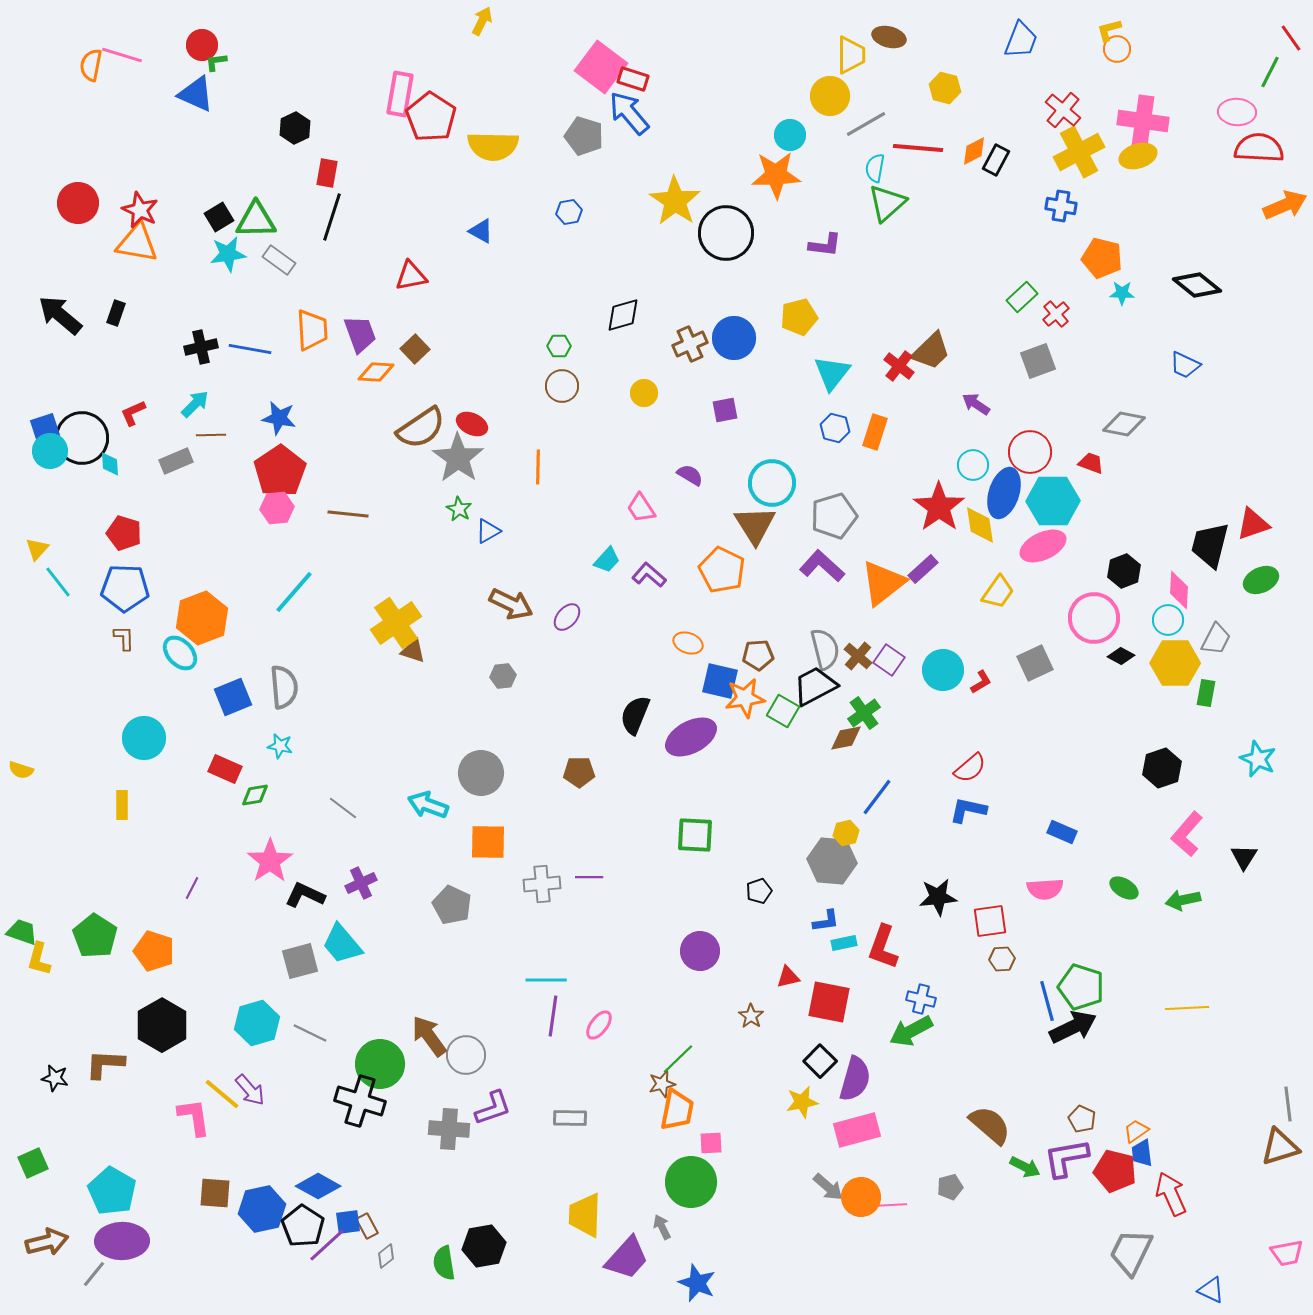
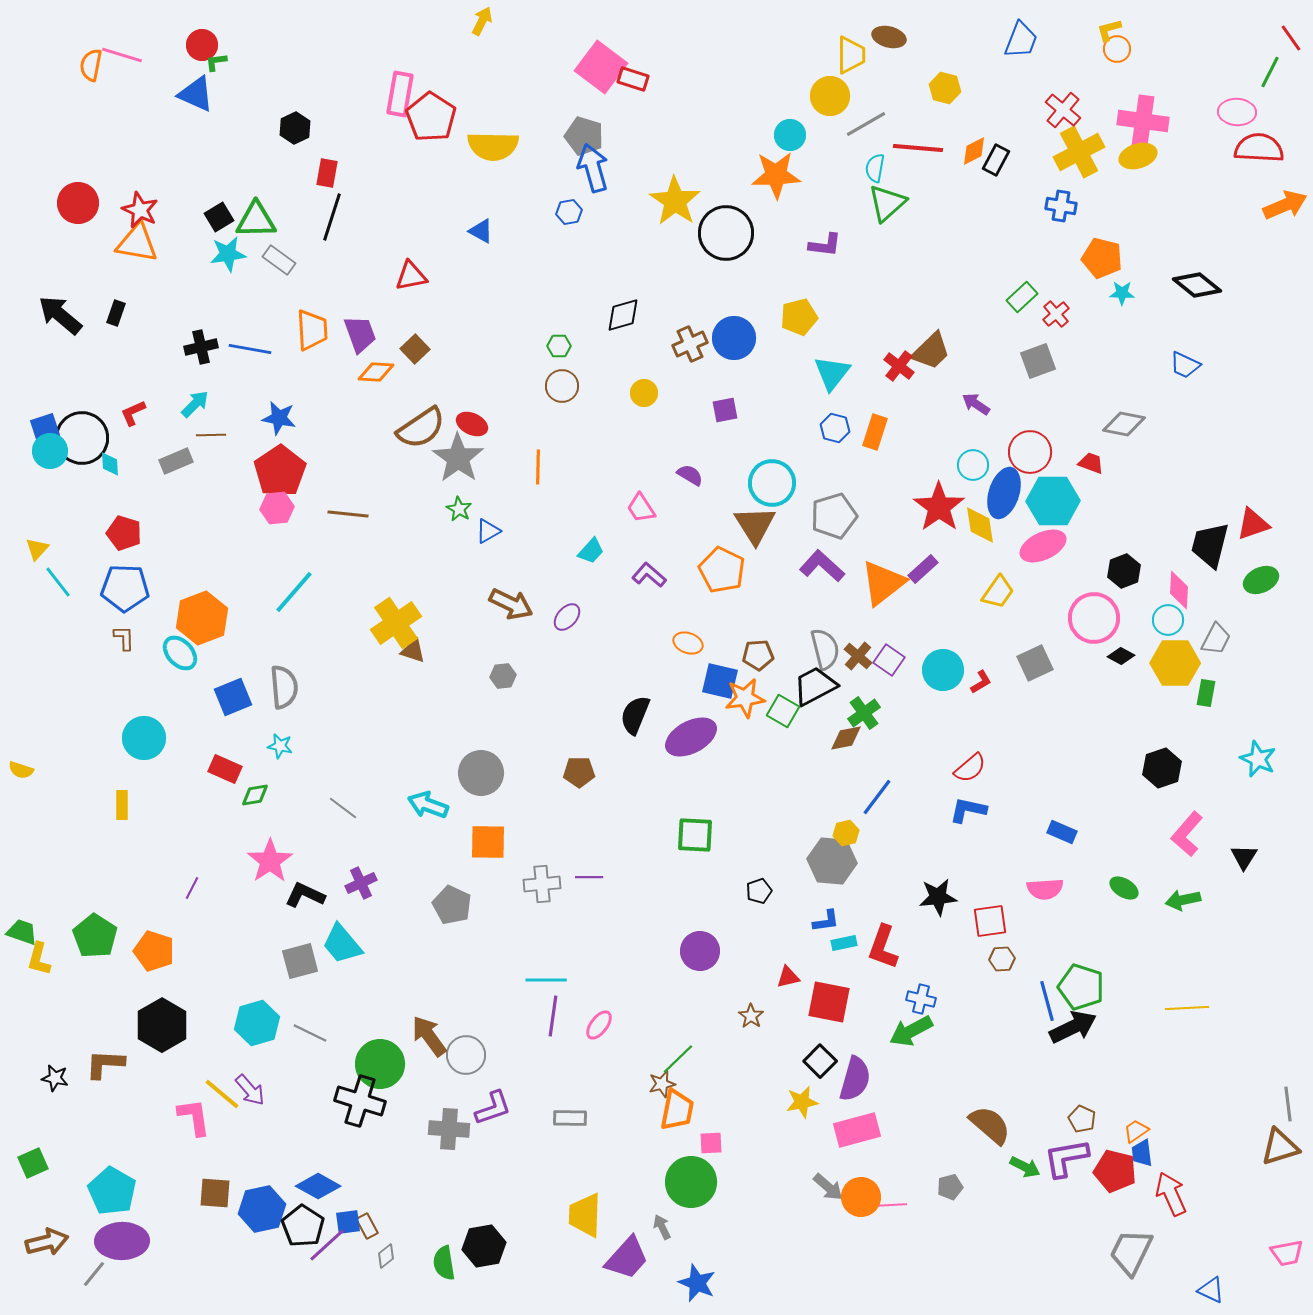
blue arrow at (629, 113): moved 36 px left, 55 px down; rotated 24 degrees clockwise
cyan trapezoid at (607, 560): moved 16 px left, 9 px up
